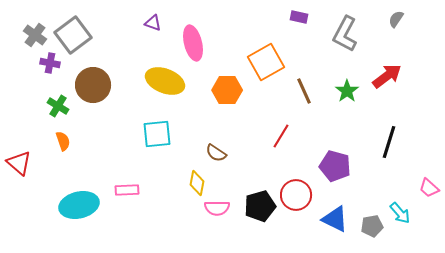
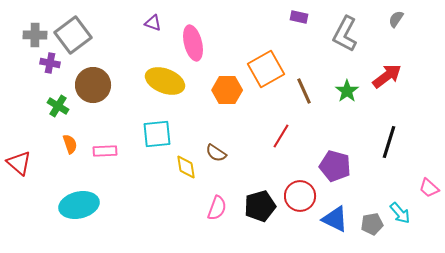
gray cross: rotated 35 degrees counterclockwise
orange square: moved 7 px down
orange semicircle: moved 7 px right, 3 px down
yellow diamond: moved 11 px left, 16 px up; rotated 20 degrees counterclockwise
pink rectangle: moved 22 px left, 39 px up
red circle: moved 4 px right, 1 px down
pink semicircle: rotated 70 degrees counterclockwise
gray pentagon: moved 2 px up
